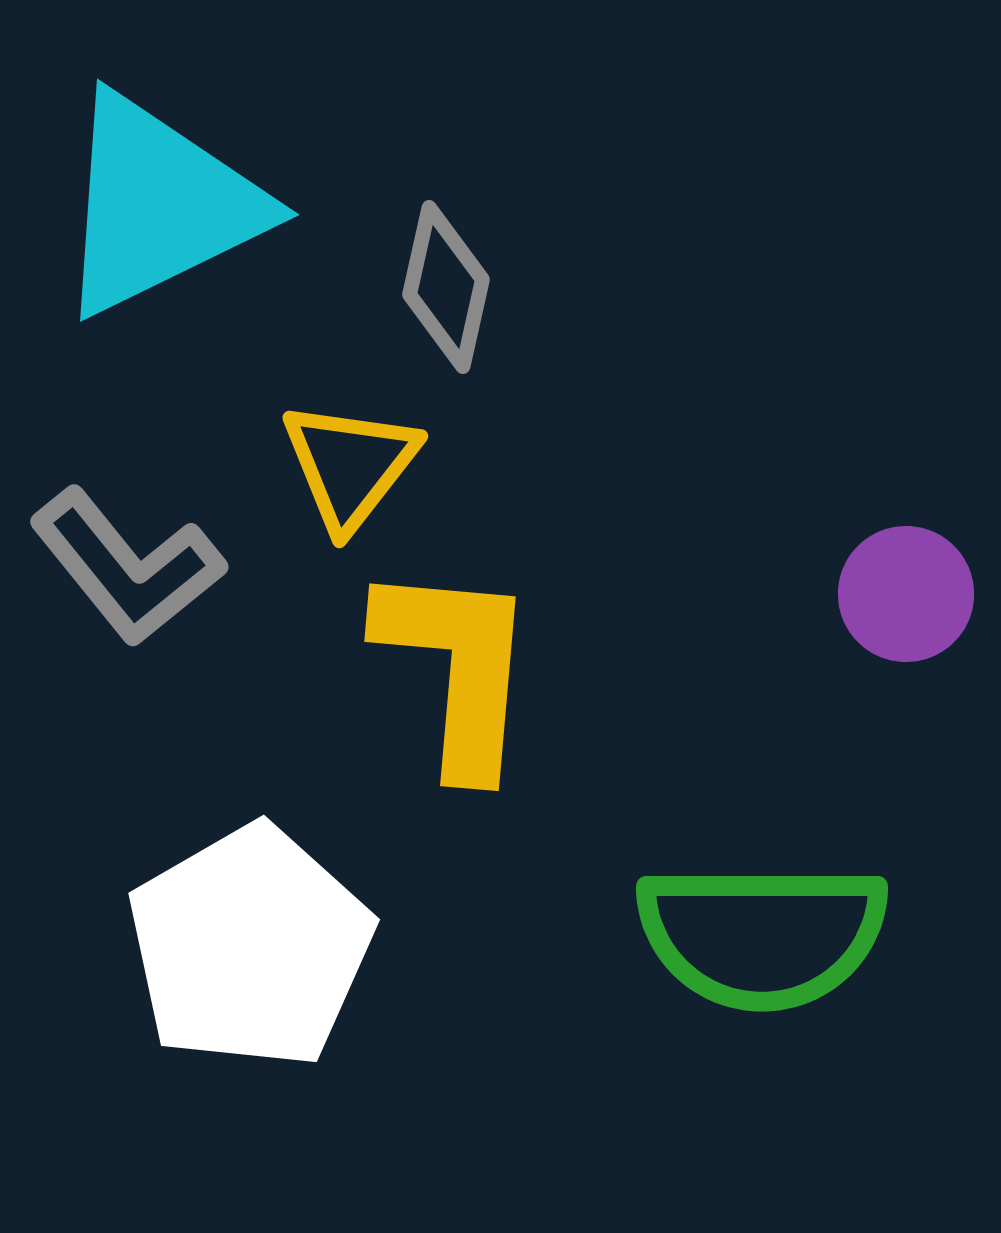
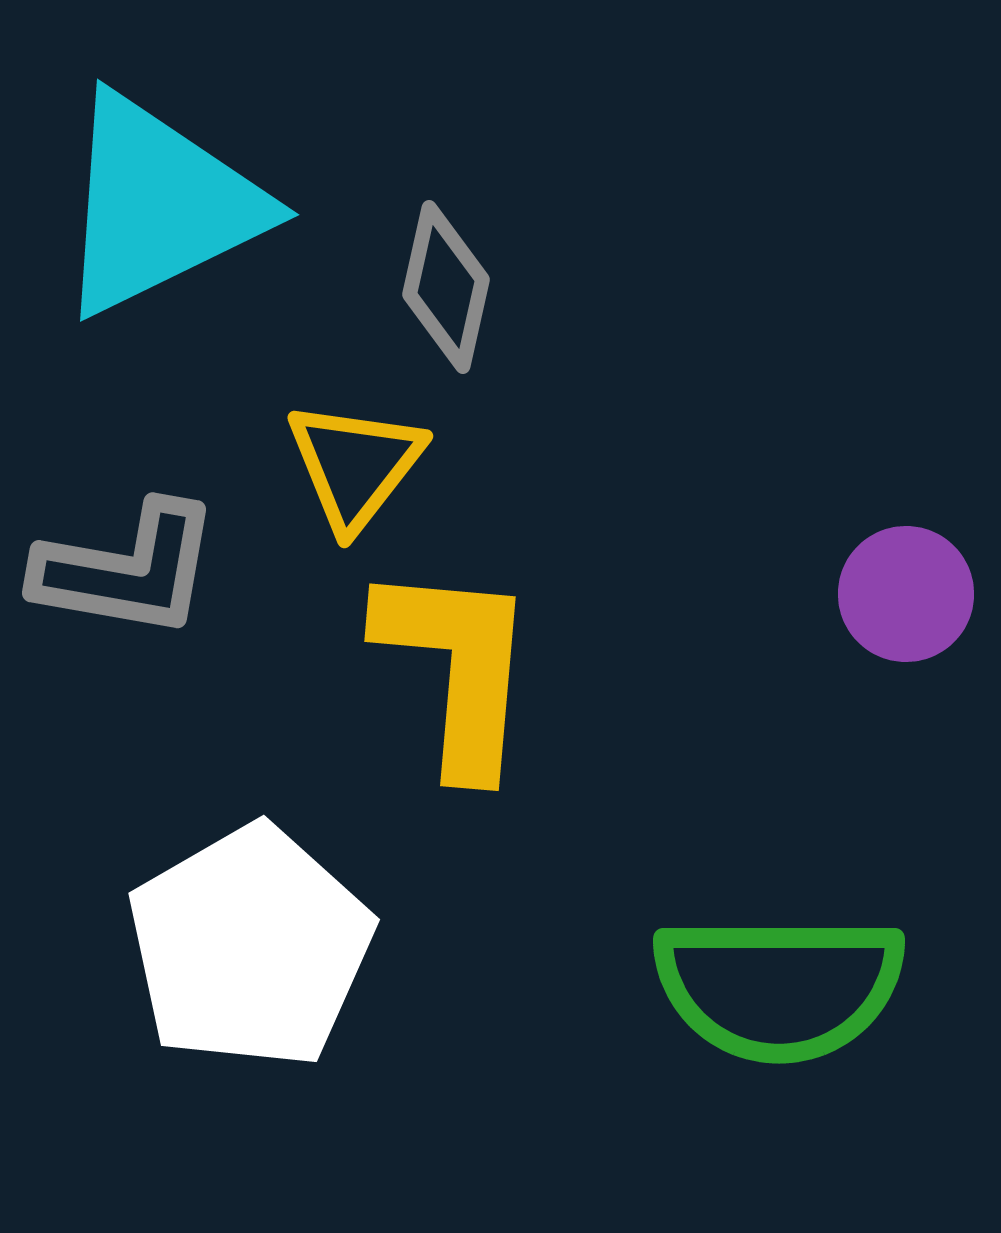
yellow triangle: moved 5 px right
gray L-shape: moved 3 px down; rotated 41 degrees counterclockwise
green semicircle: moved 17 px right, 52 px down
